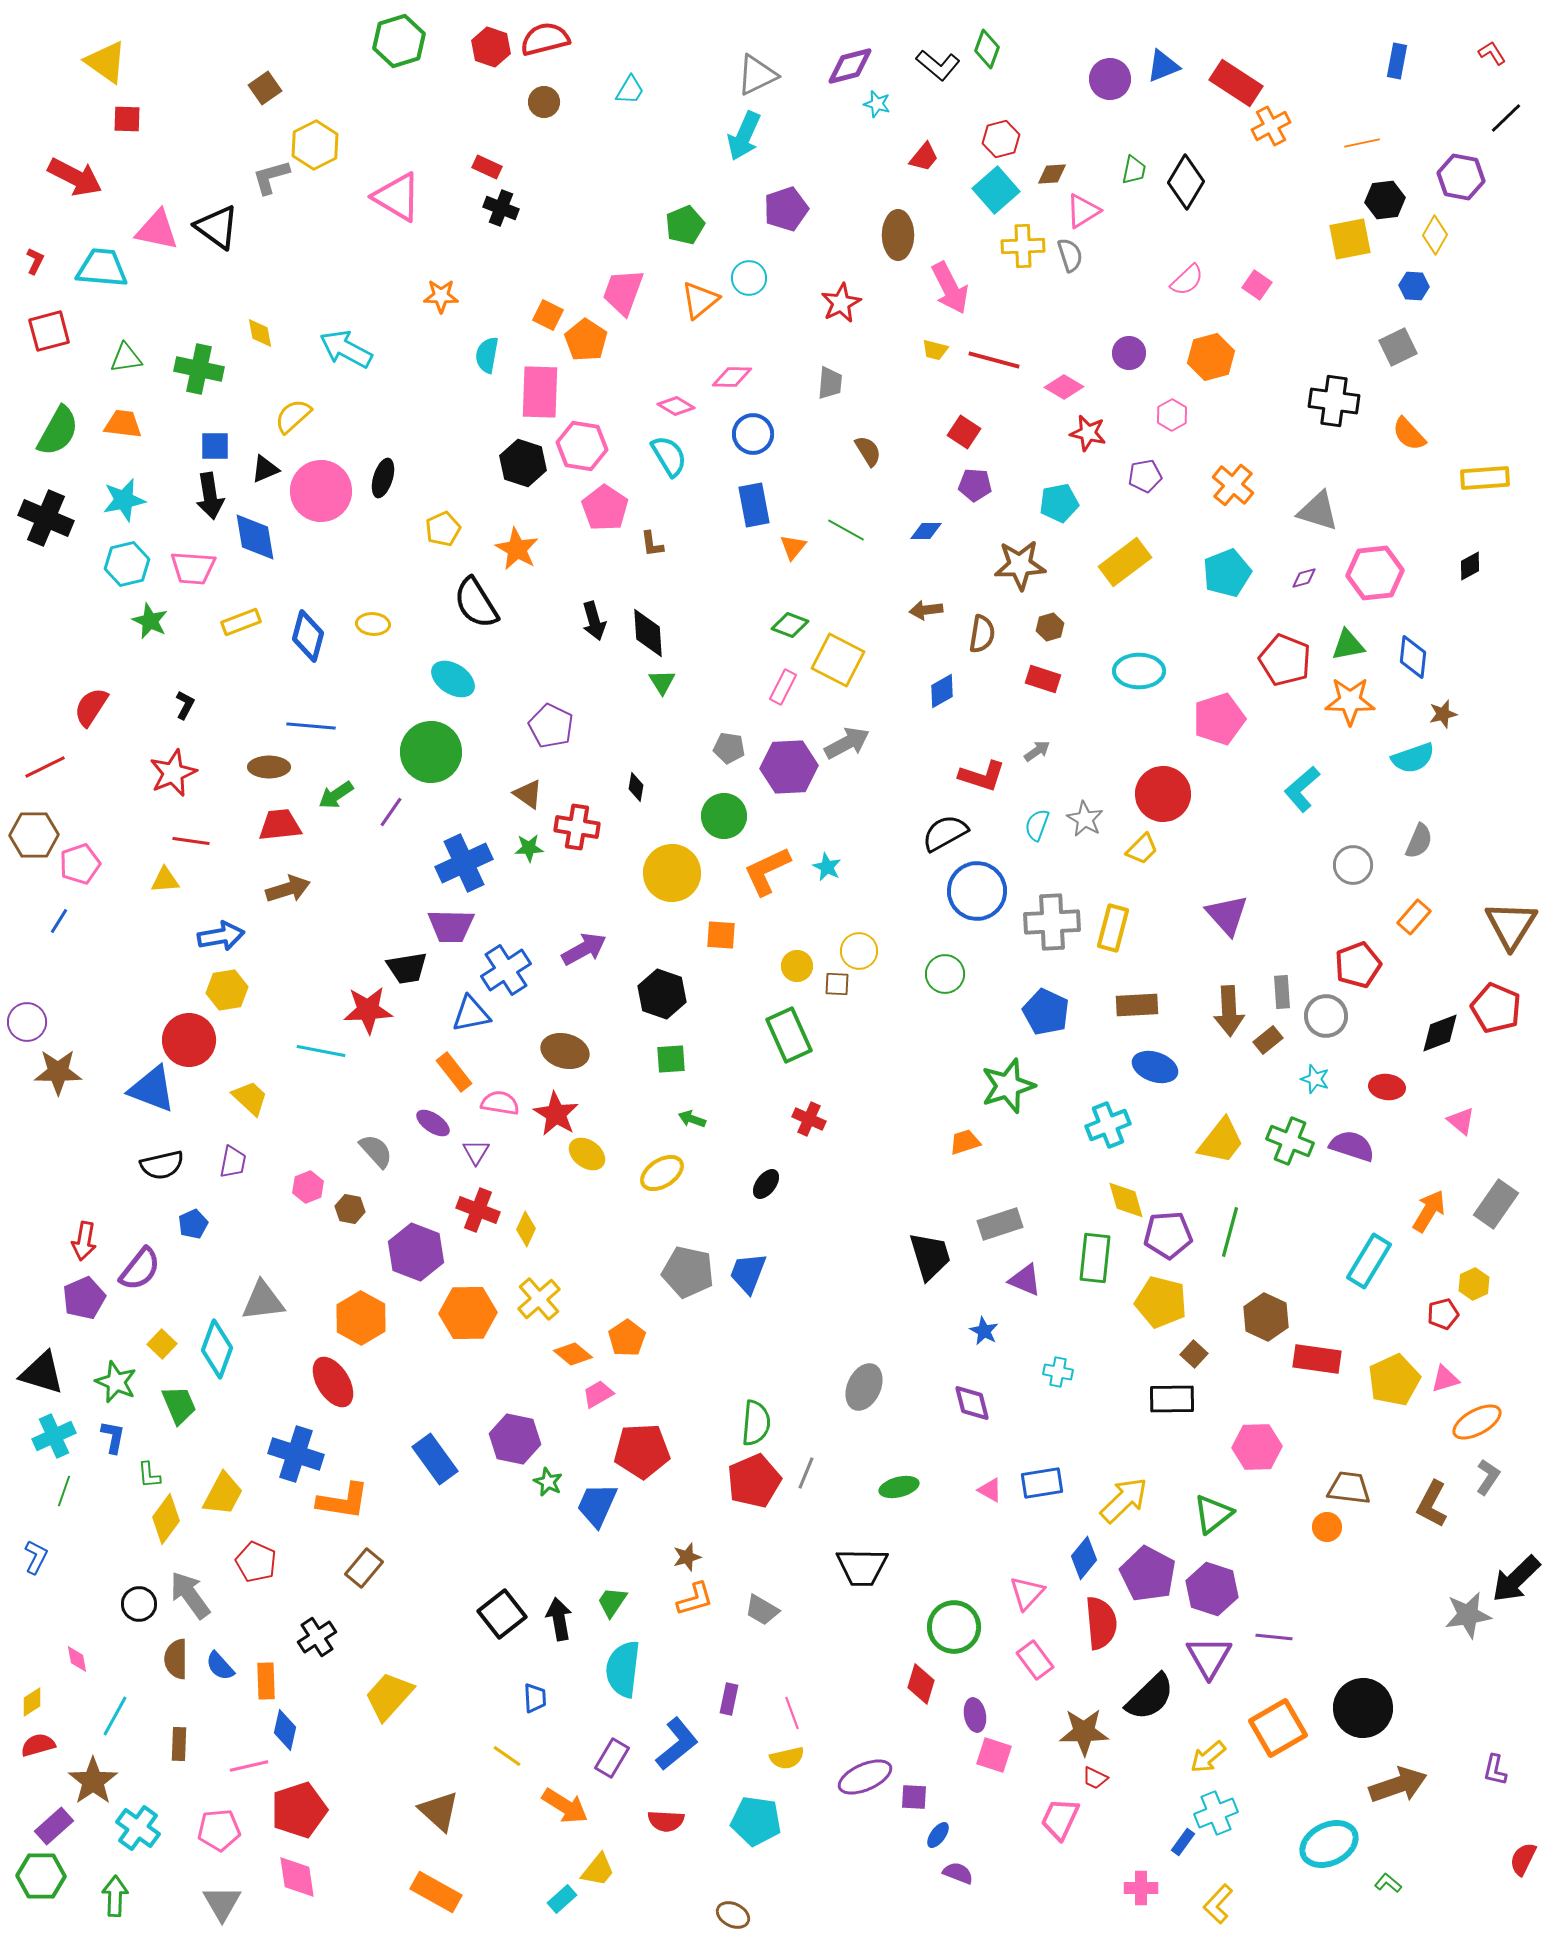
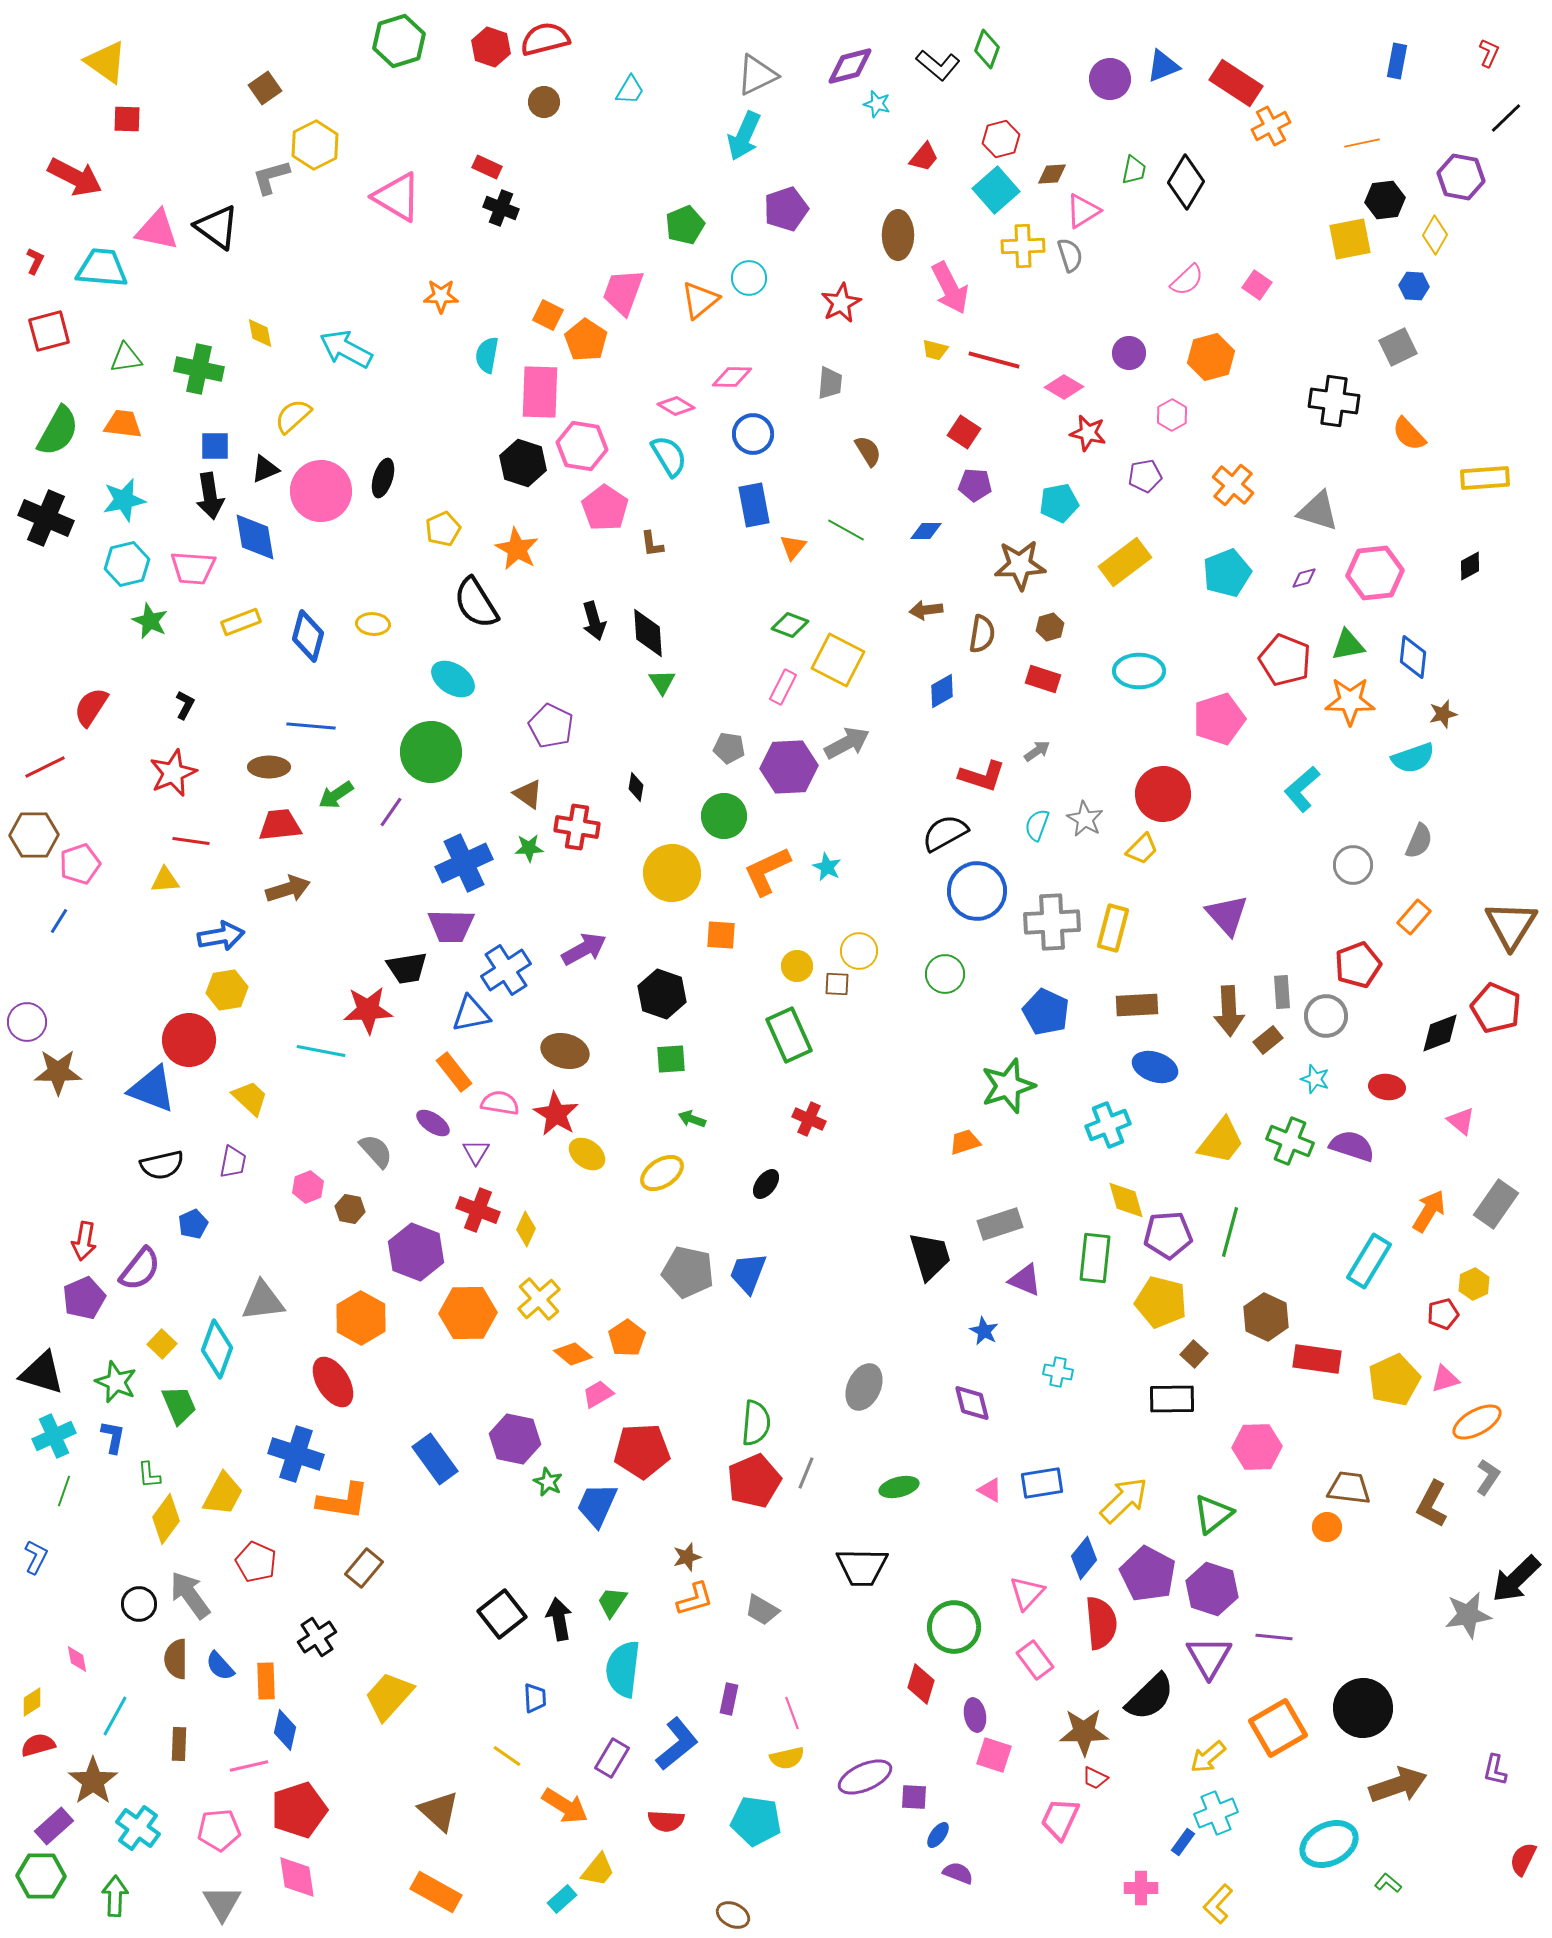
red L-shape at (1492, 53): moved 3 px left; rotated 56 degrees clockwise
